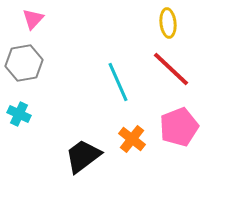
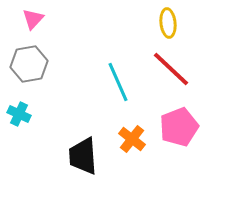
gray hexagon: moved 5 px right, 1 px down
black trapezoid: rotated 57 degrees counterclockwise
